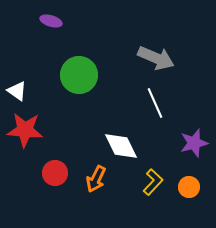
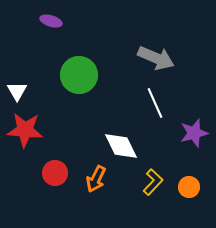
white triangle: rotated 25 degrees clockwise
purple star: moved 10 px up
